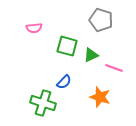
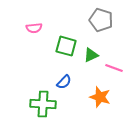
green square: moved 1 px left
green cross: moved 1 px down; rotated 15 degrees counterclockwise
